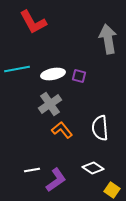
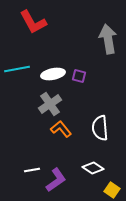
orange L-shape: moved 1 px left, 1 px up
